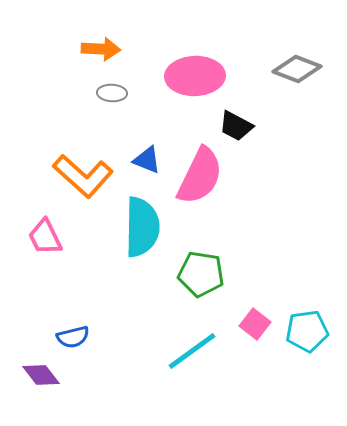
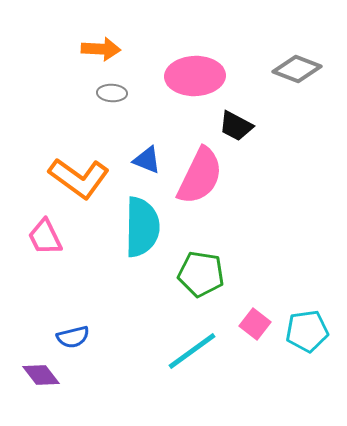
orange L-shape: moved 4 px left, 2 px down; rotated 6 degrees counterclockwise
